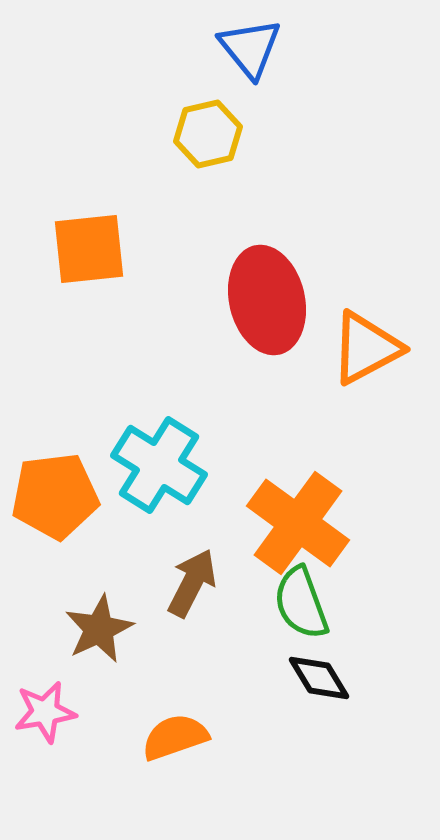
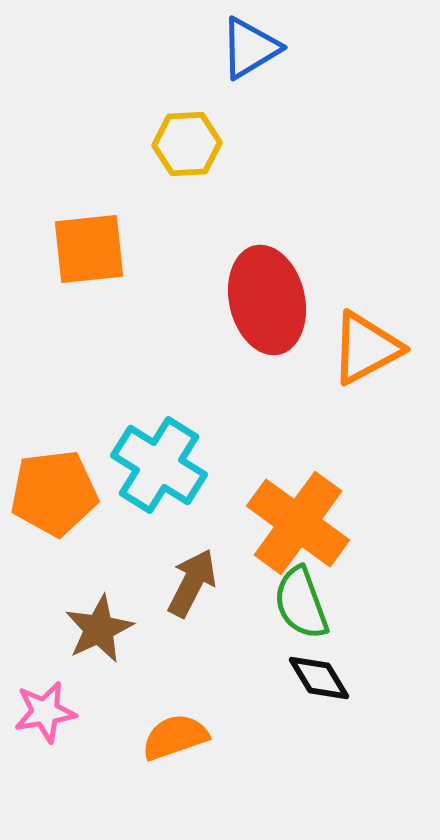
blue triangle: rotated 38 degrees clockwise
yellow hexagon: moved 21 px left, 10 px down; rotated 10 degrees clockwise
orange pentagon: moved 1 px left, 3 px up
